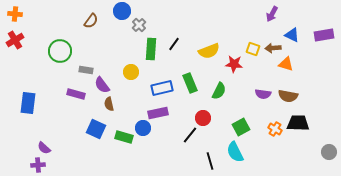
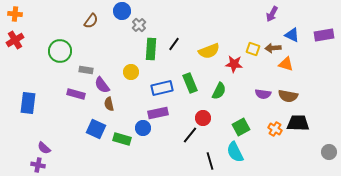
green rectangle at (124, 137): moved 2 px left, 2 px down
purple cross at (38, 165): rotated 16 degrees clockwise
